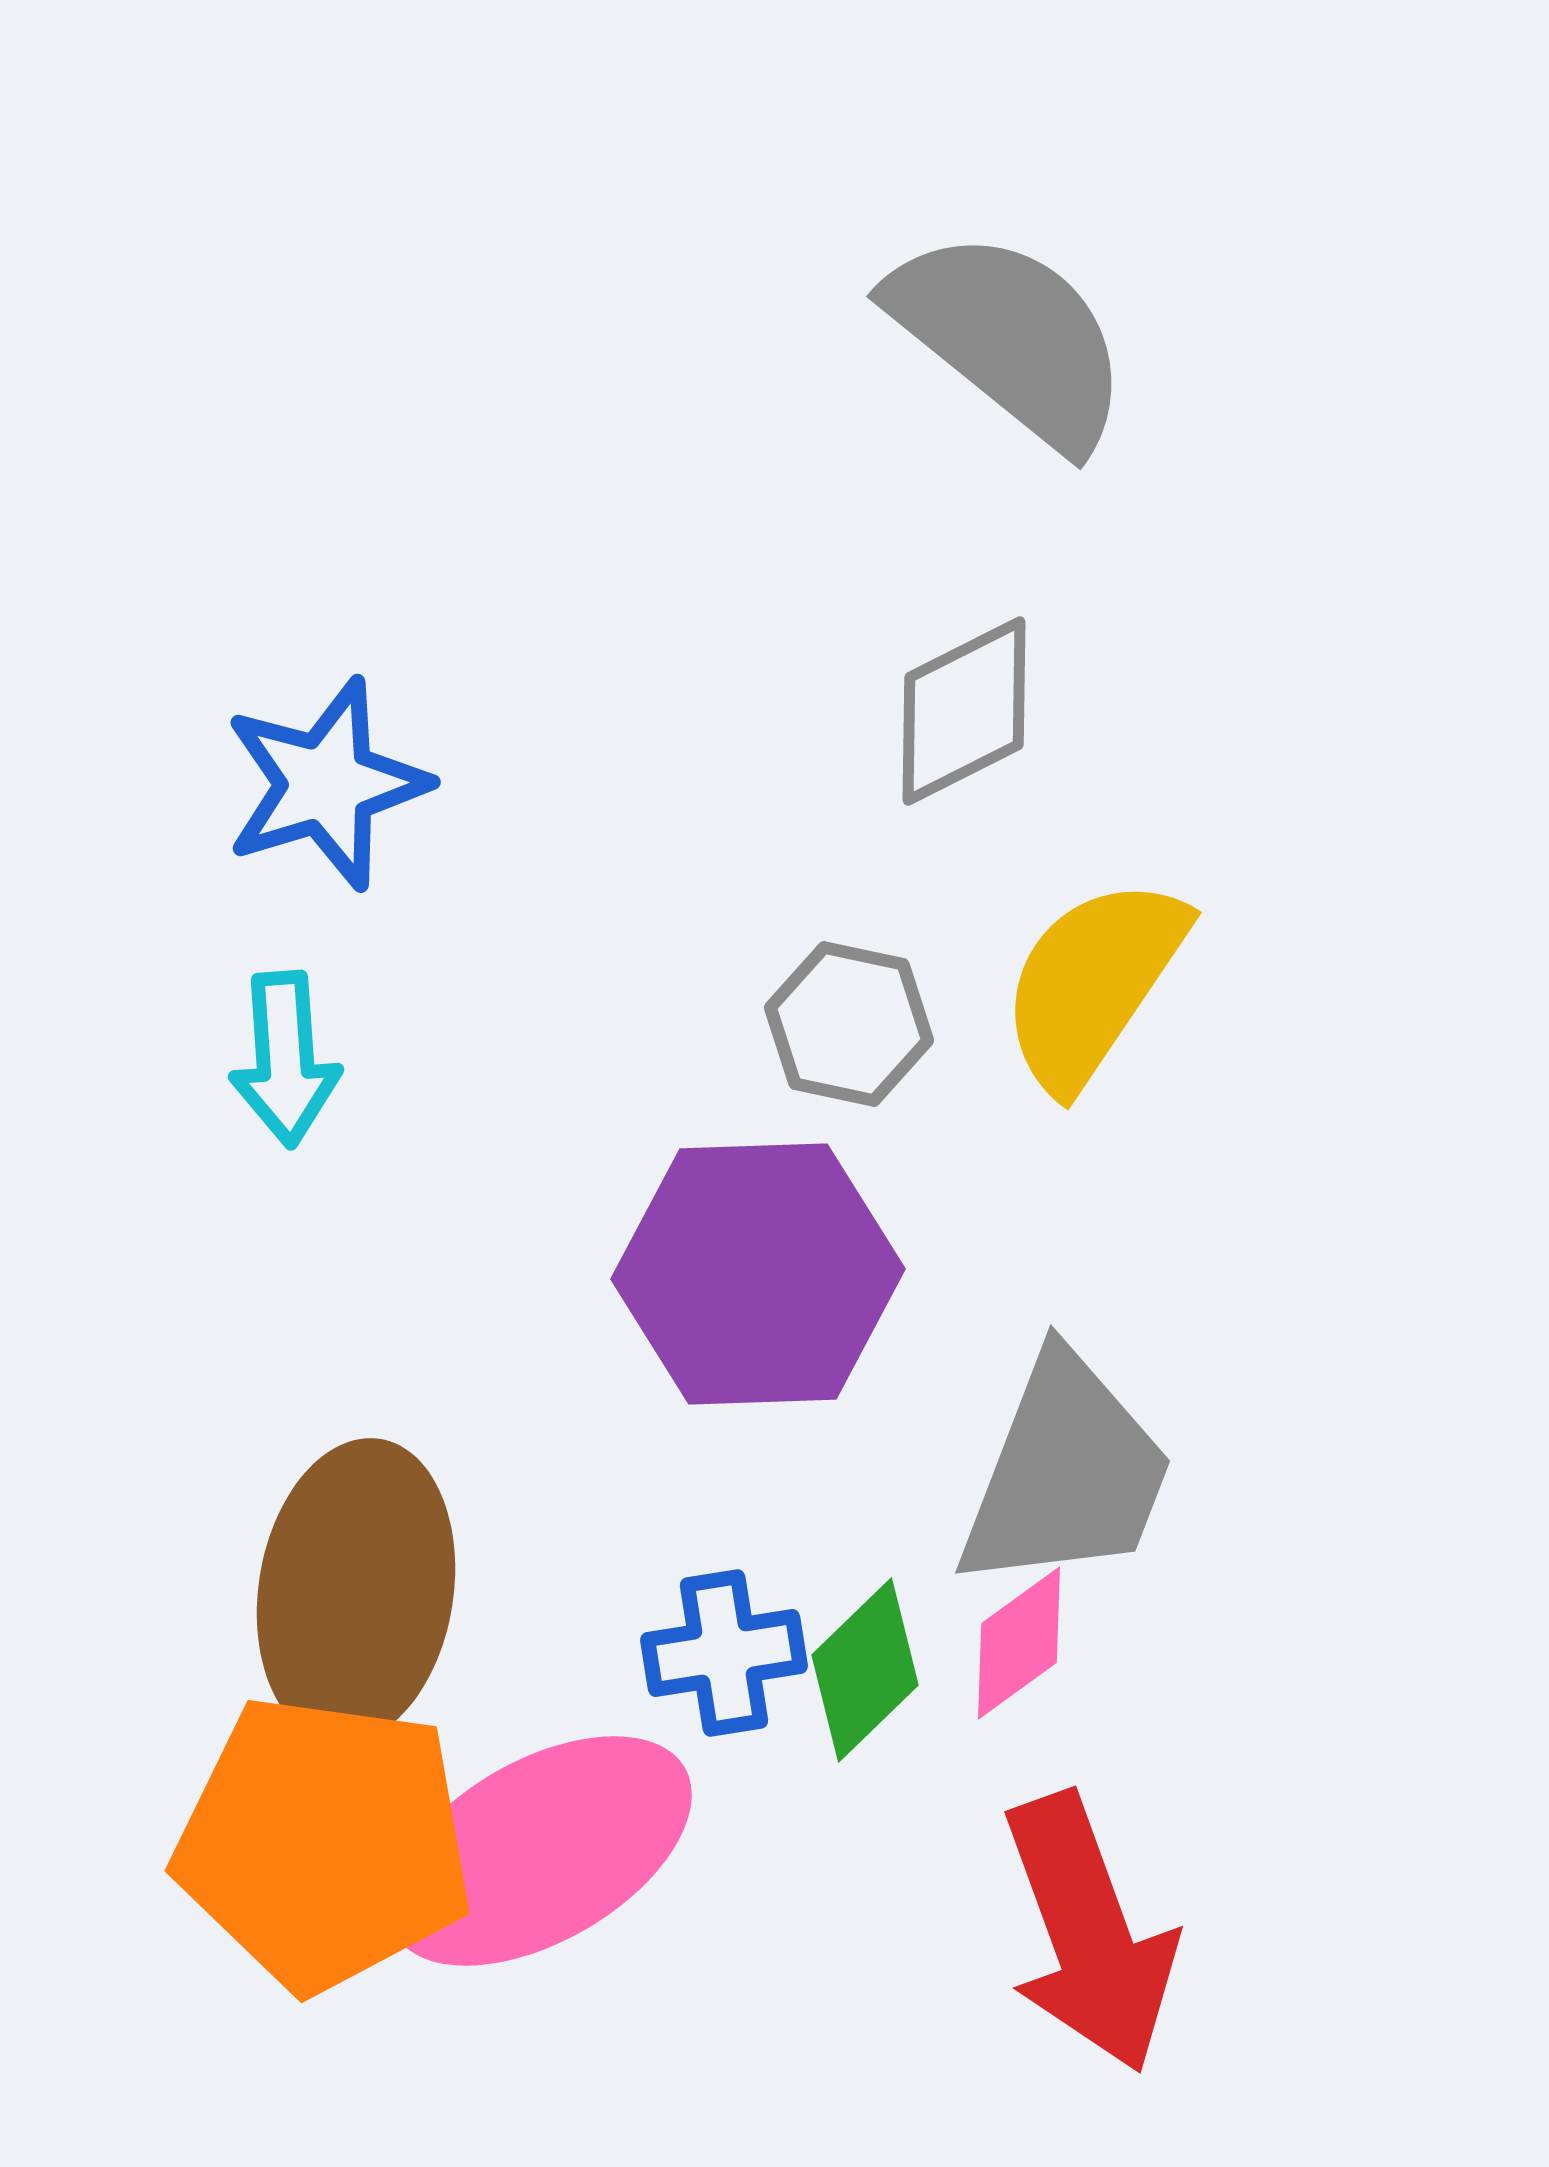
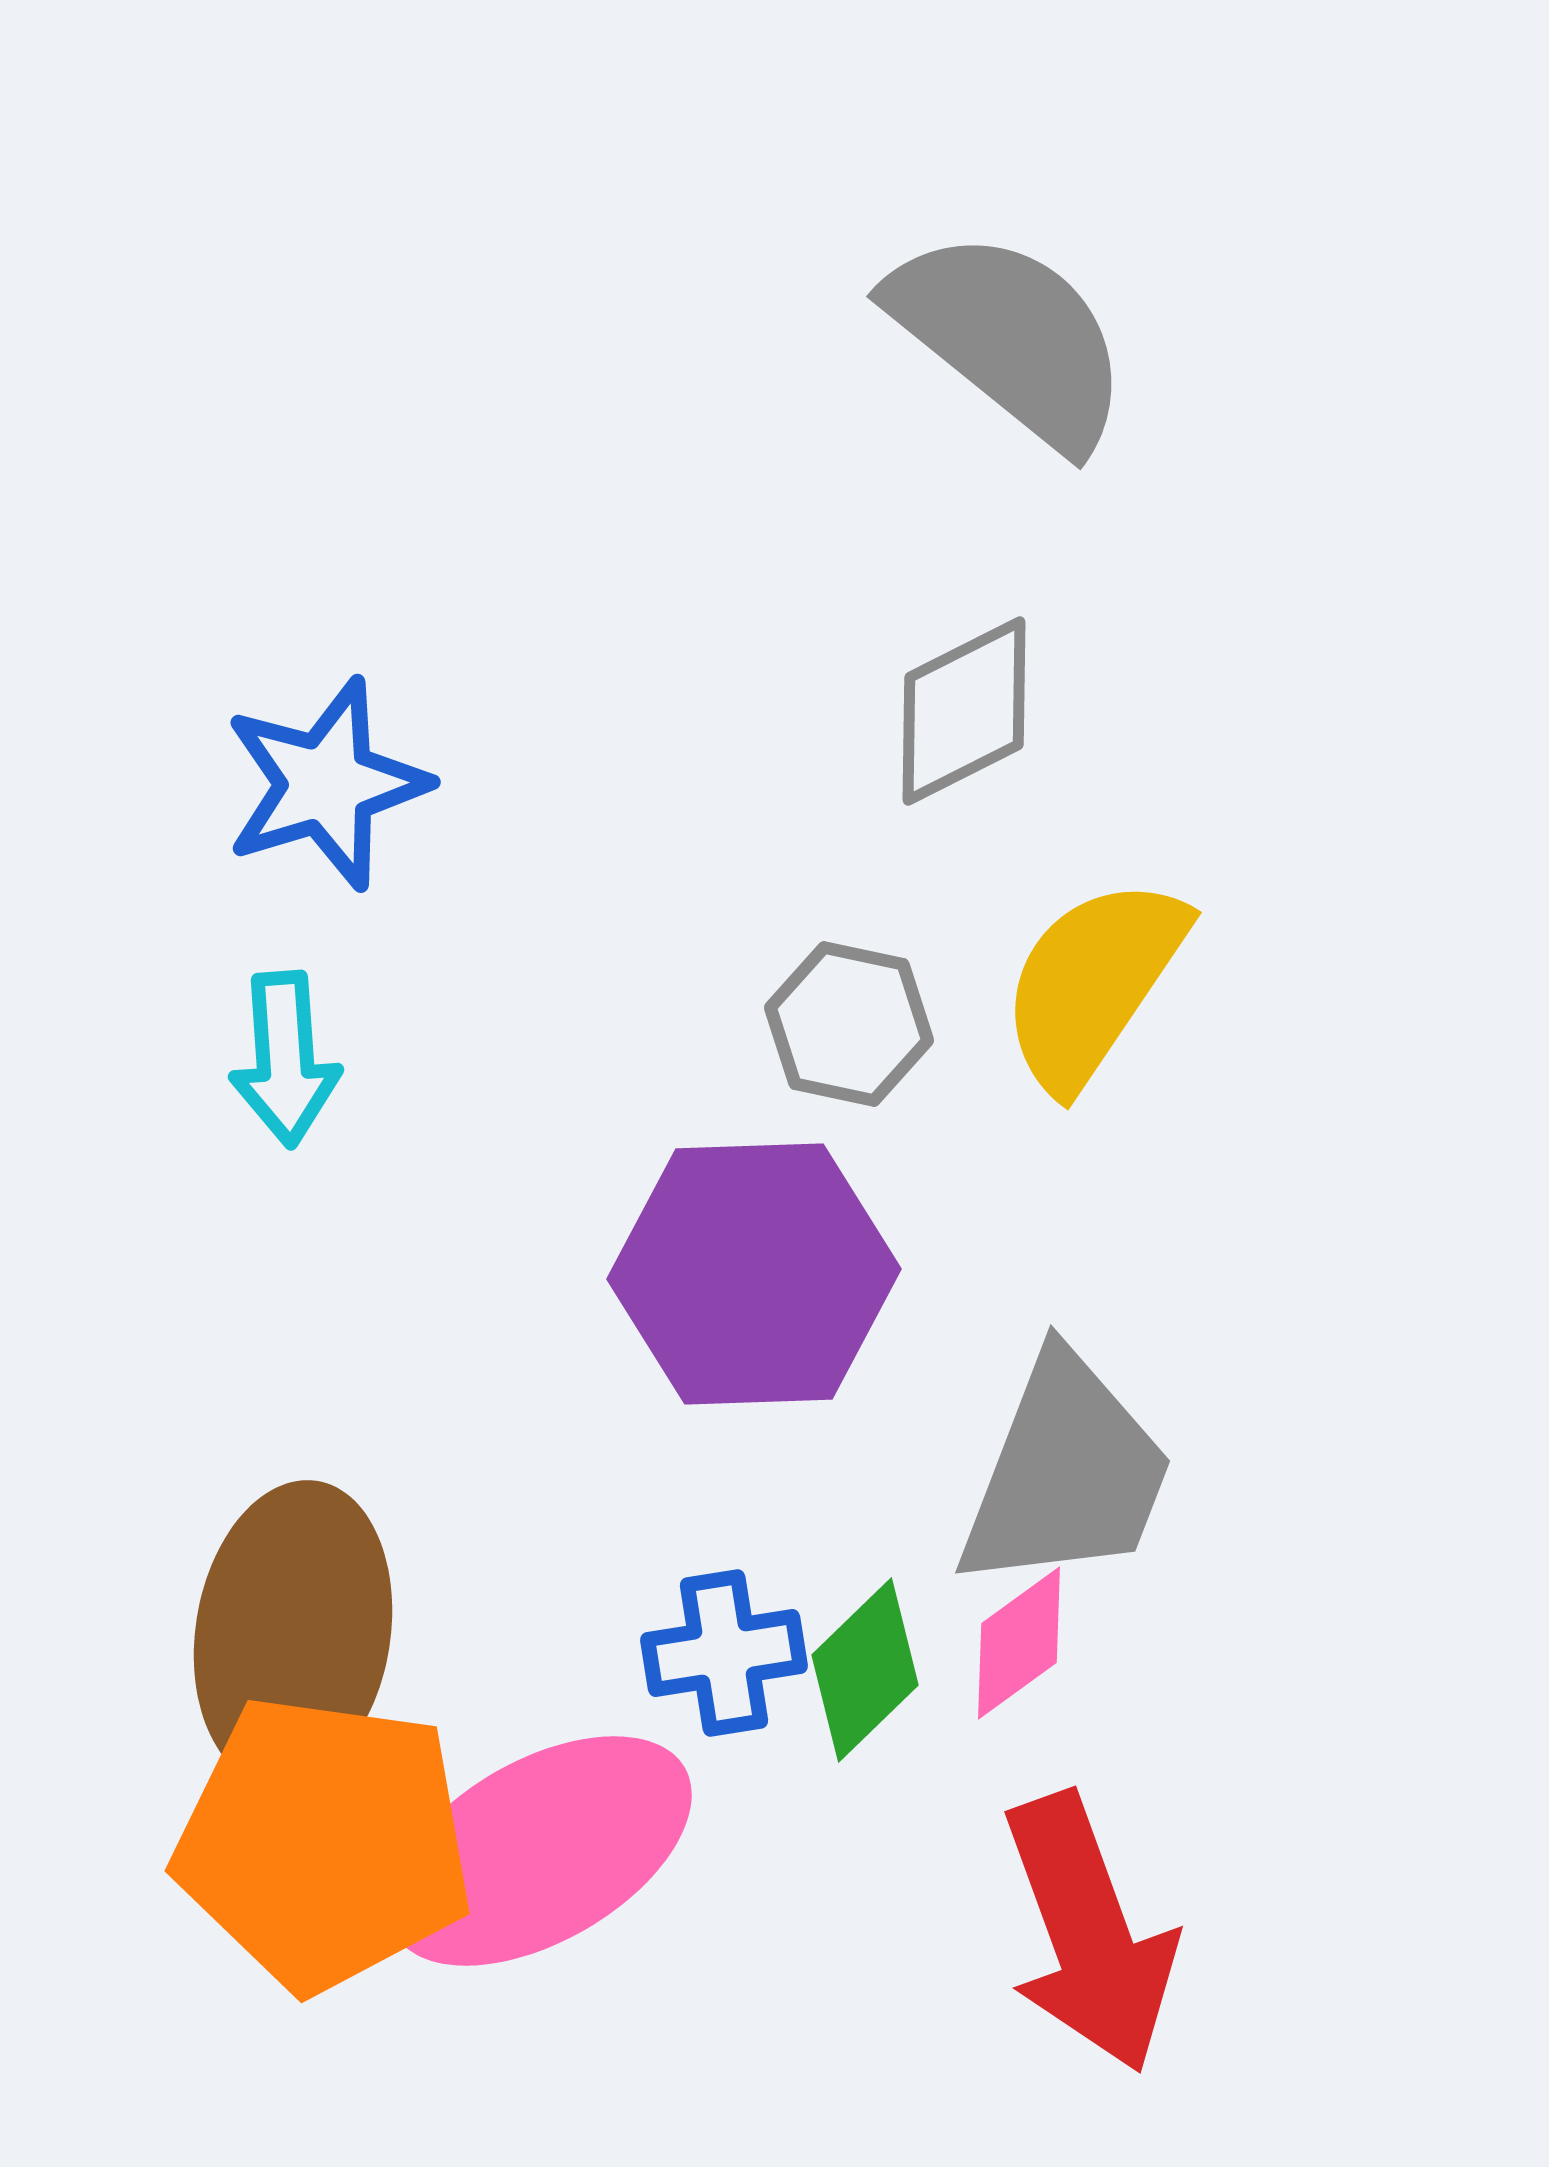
purple hexagon: moved 4 px left
brown ellipse: moved 63 px left, 42 px down
